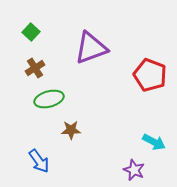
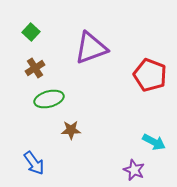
blue arrow: moved 5 px left, 2 px down
